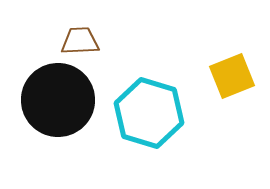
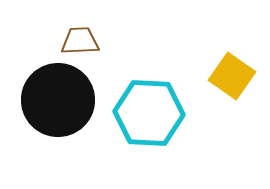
yellow square: rotated 33 degrees counterclockwise
cyan hexagon: rotated 14 degrees counterclockwise
